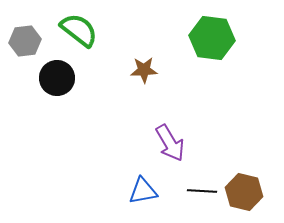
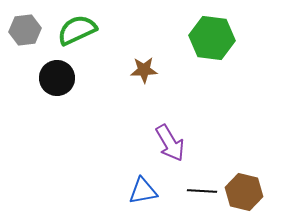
green semicircle: moved 2 px left; rotated 63 degrees counterclockwise
gray hexagon: moved 11 px up
